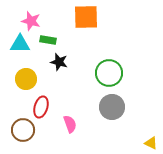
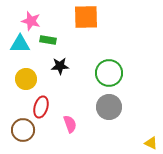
black star: moved 1 px right, 4 px down; rotated 18 degrees counterclockwise
gray circle: moved 3 px left
